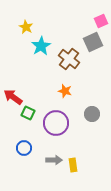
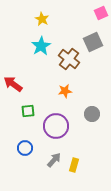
pink square: moved 8 px up
yellow star: moved 16 px right, 8 px up
orange star: rotated 24 degrees counterclockwise
red arrow: moved 13 px up
green square: moved 2 px up; rotated 32 degrees counterclockwise
purple circle: moved 3 px down
blue circle: moved 1 px right
gray arrow: rotated 49 degrees counterclockwise
yellow rectangle: moved 1 px right; rotated 24 degrees clockwise
